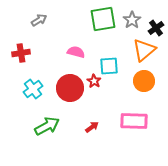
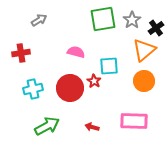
cyan cross: rotated 24 degrees clockwise
red arrow: rotated 128 degrees counterclockwise
